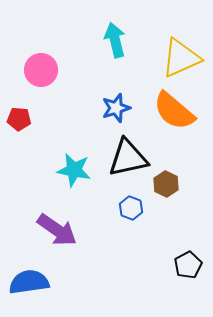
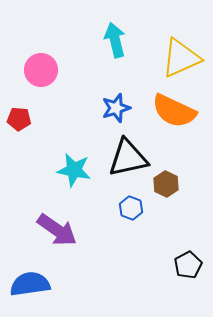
orange semicircle: rotated 15 degrees counterclockwise
blue semicircle: moved 1 px right, 2 px down
